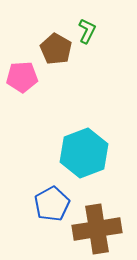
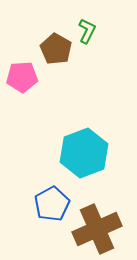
brown cross: rotated 15 degrees counterclockwise
